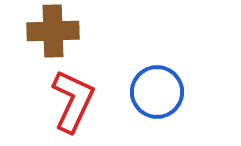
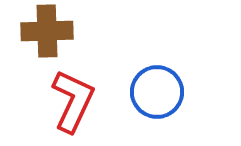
brown cross: moved 6 px left
